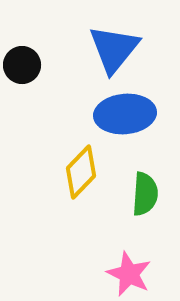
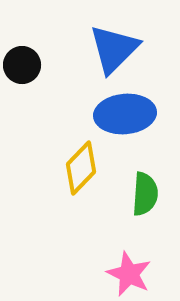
blue triangle: rotated 6 degrees clockwise
yellow diamond: moved 4 px up
